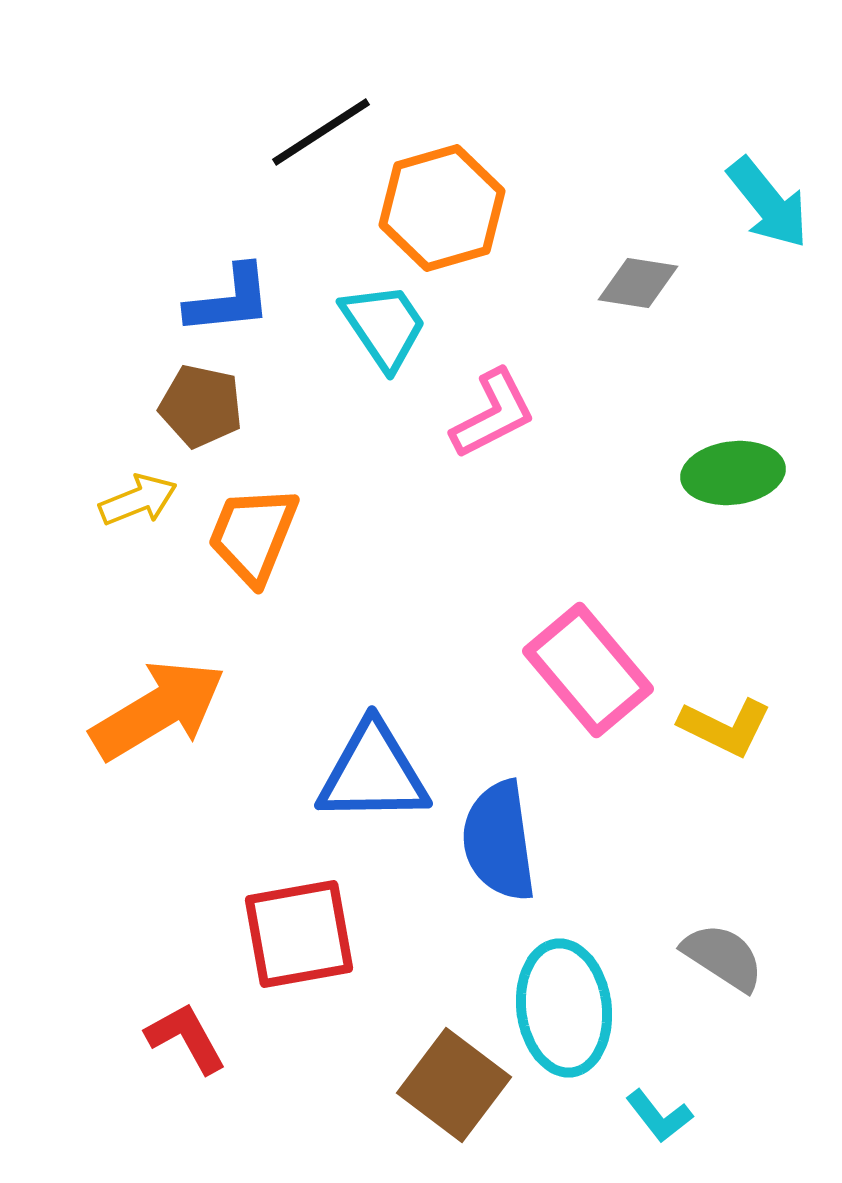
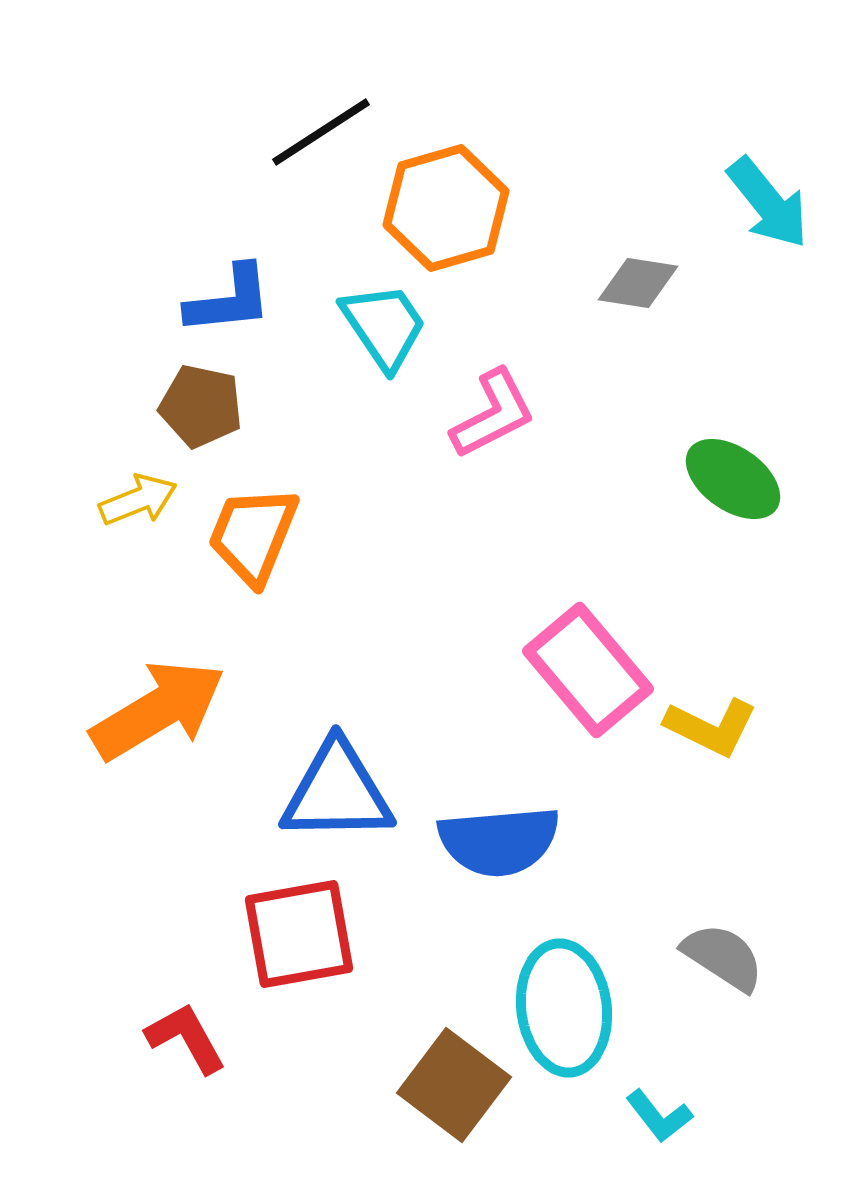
orange hexagon: moved 4 px right
green ellipse: moved 6 px down; rotated 42 degrees clockwise
yellow L-shape: moved 14 px left
blue triangle: moved 36 px left, 19 px down
blue semicircle: rotated 87 degrees counterclockwise
